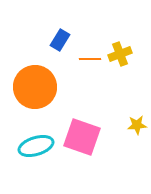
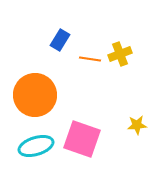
orange line: rotated 10 degrees clockwise
orange circle: moved 8 px down
pink square: moved 2 px down
